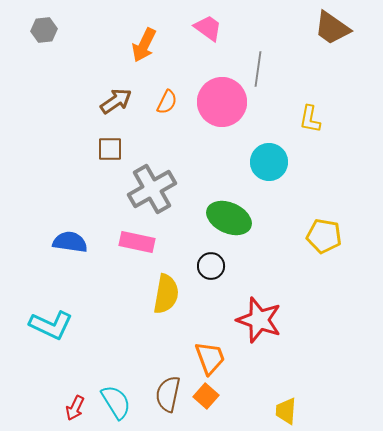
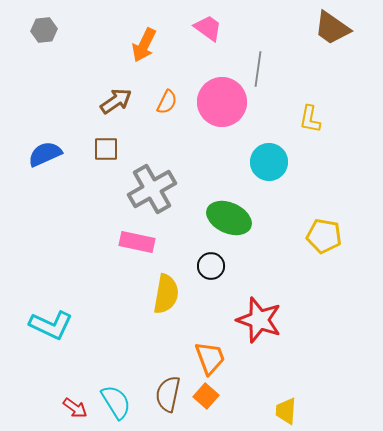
brown square: moved 4 px left
blue semicircle: moved 25 px left, 88 px up; rotated 32 degrees counterclockwise
red arrow: rotated 80 degrees counterclockwise
